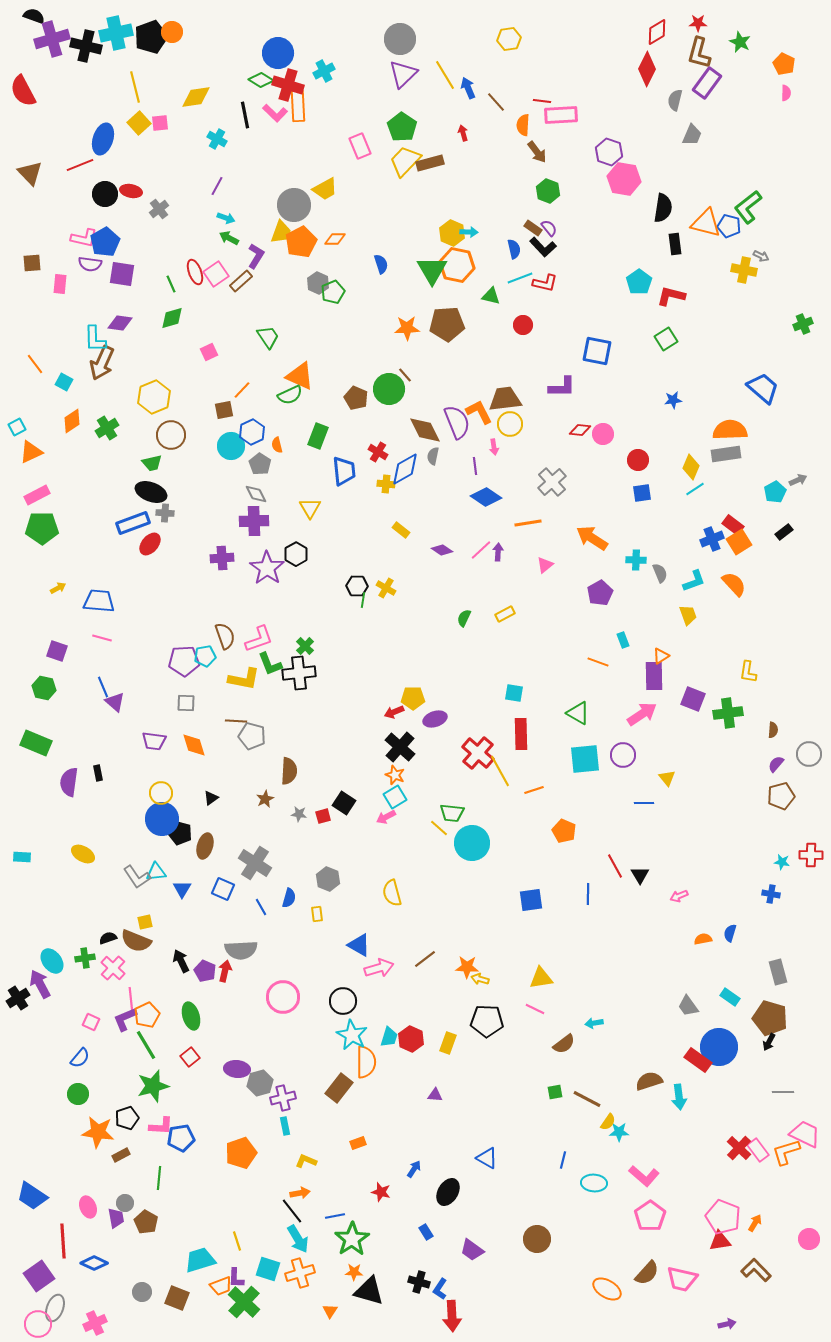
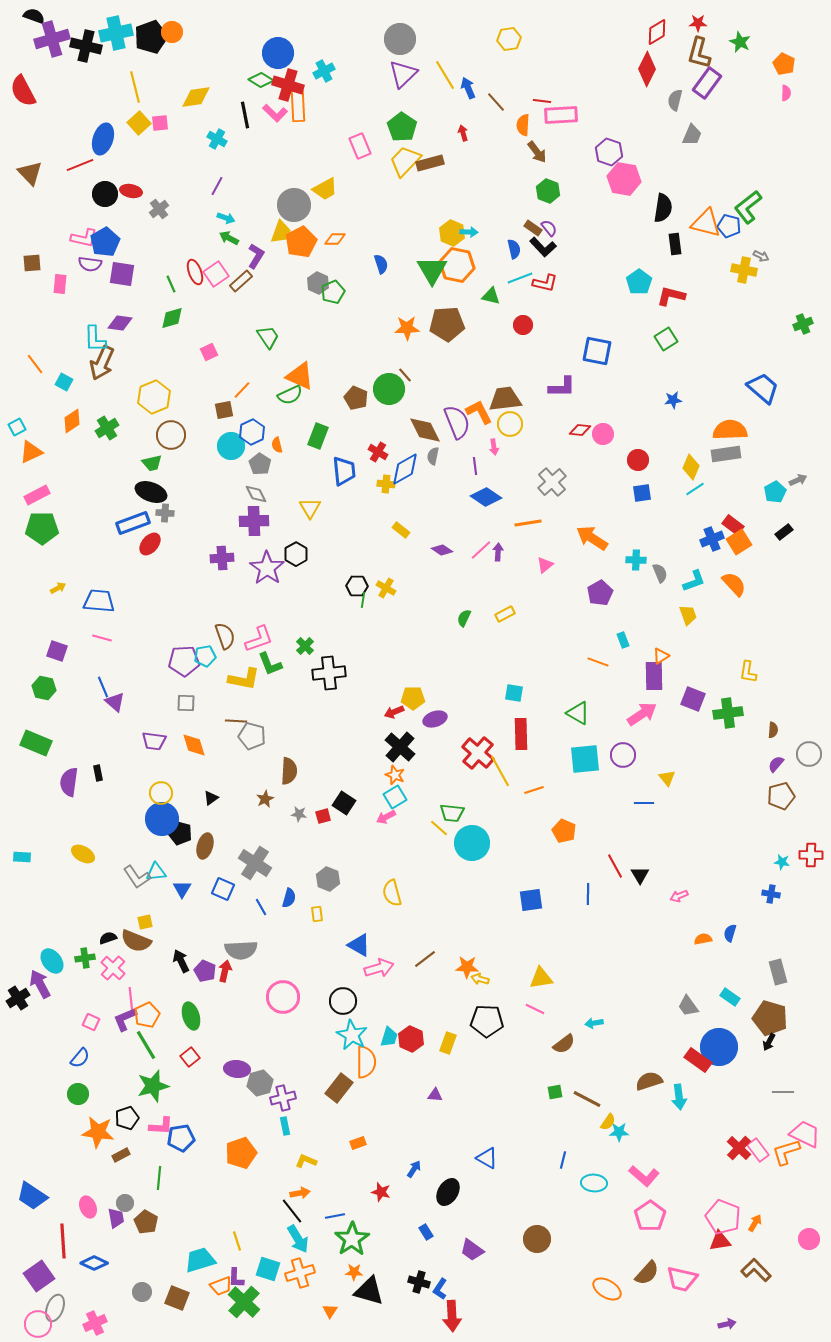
black cross at (299, 673): moved 30 px right
